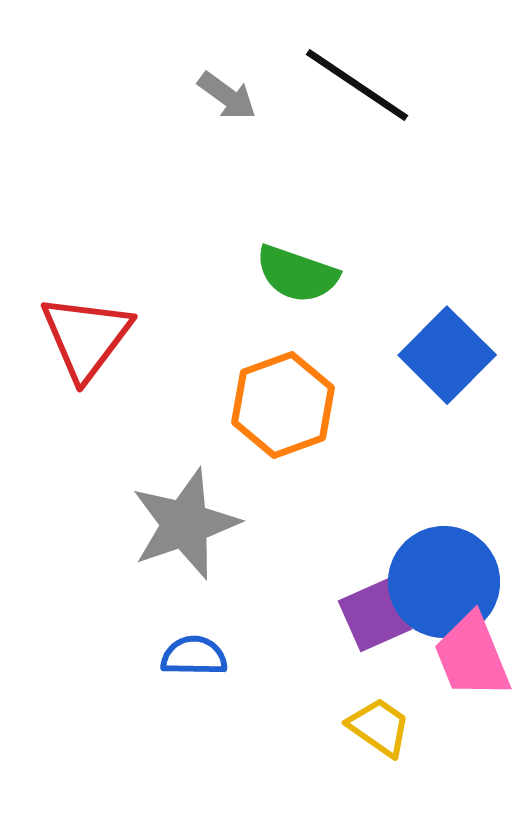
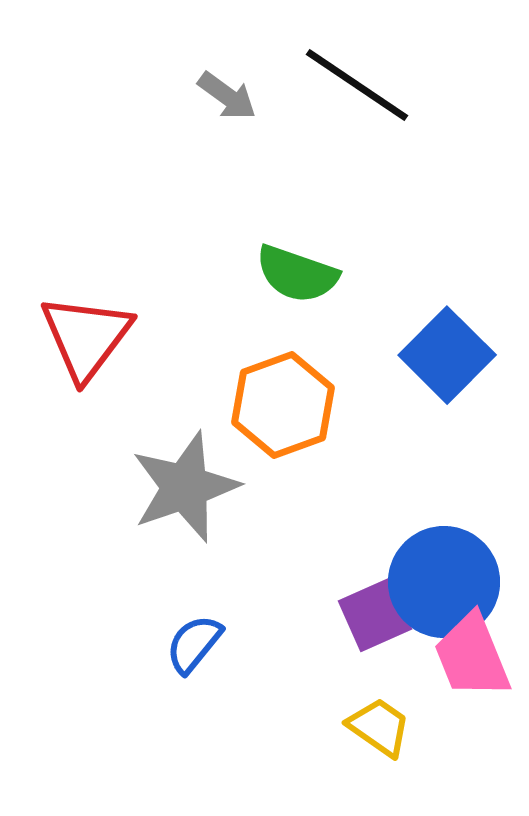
gray star: moved 37 px up
blue semicircle: moved 12 px up; rotated 52 degrees counterclockwise
